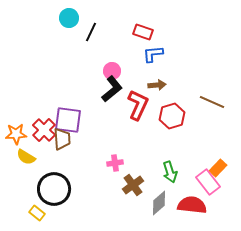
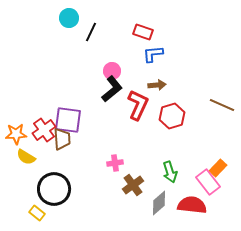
brown line: moved 10 px right, 3 px down
red cross: rotated 10 degrees clockwise
